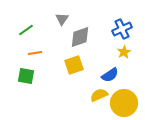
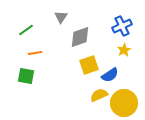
gray triangle: moved 1 px left, 2 px up
blue cross: moved 3 px up
yellow star: moved 2 px up
yellow square: moved 15 px right
